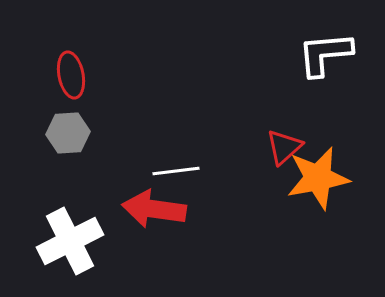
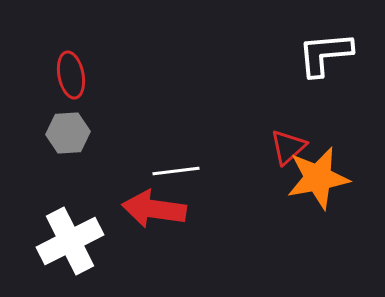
red triangle: moved 4 px right
